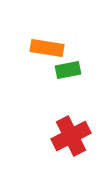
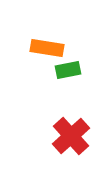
red cross: rotated 15 degrees counterclockwise
